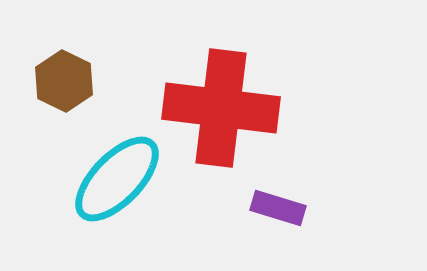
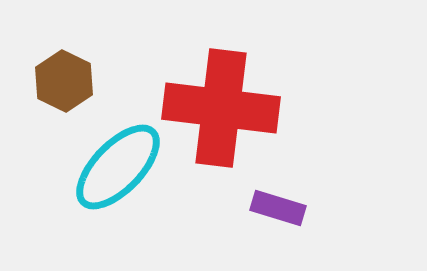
cyan ellipse: moved 1 px right, 12 px up
